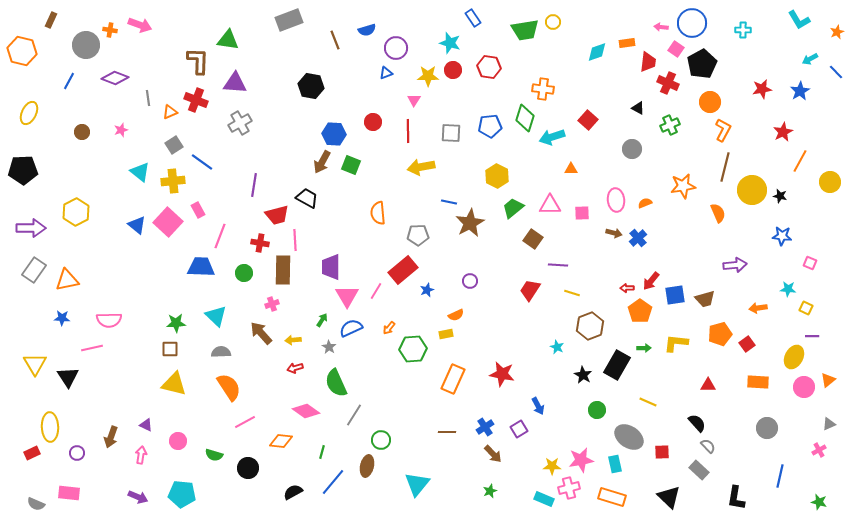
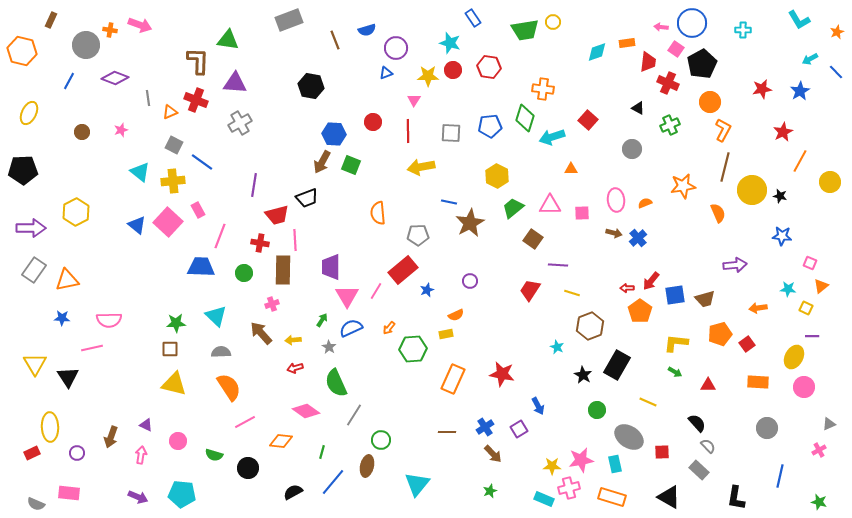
gray square at (174, 145): rotated 30 degrees counterclockwise
black trapezoid at (307, 198): rotated 130 degrees clockwise
green arrow at (644, 348): moved 31 px right, 24 px down; rotated 32 degrees clockwise
orange triangle at (828, 380): moved 7 px left, 94 px up
black triangle at (669, 497): rotated 15 degrees counterclockwise
